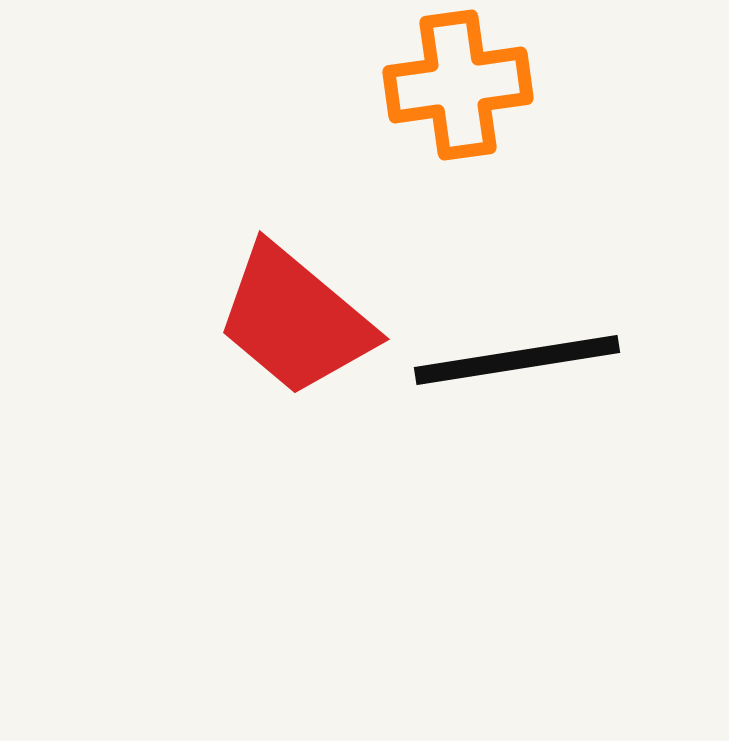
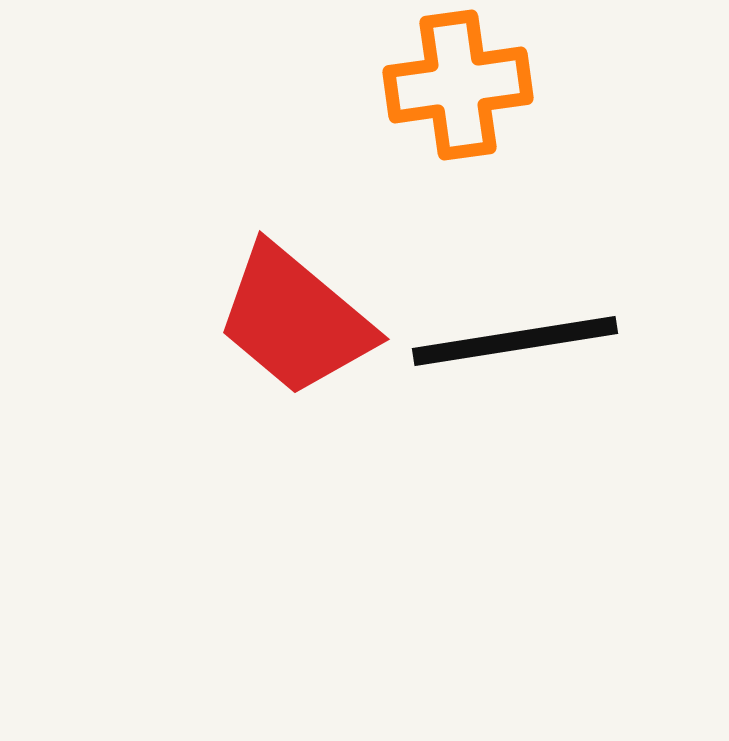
black line: moved 2 px left, 19 px up
